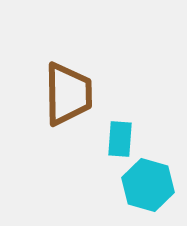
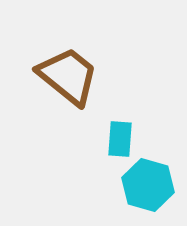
brown trapezoid: moved 18 px up; rotated 50 degrees counterclockwise
